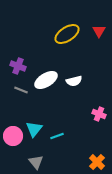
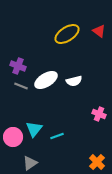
red triangle: rotated 24 degrees counterclockwise
gray line: moved 4 px up
pink circle: moved 1 px down
gray triangle: moved 6 px left, 1 px down; rotated 35 degrees clockwise
